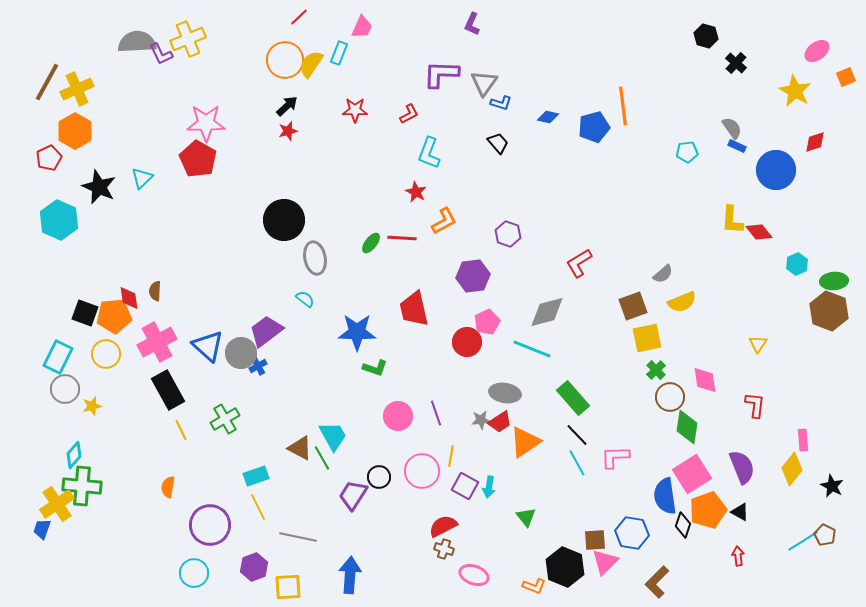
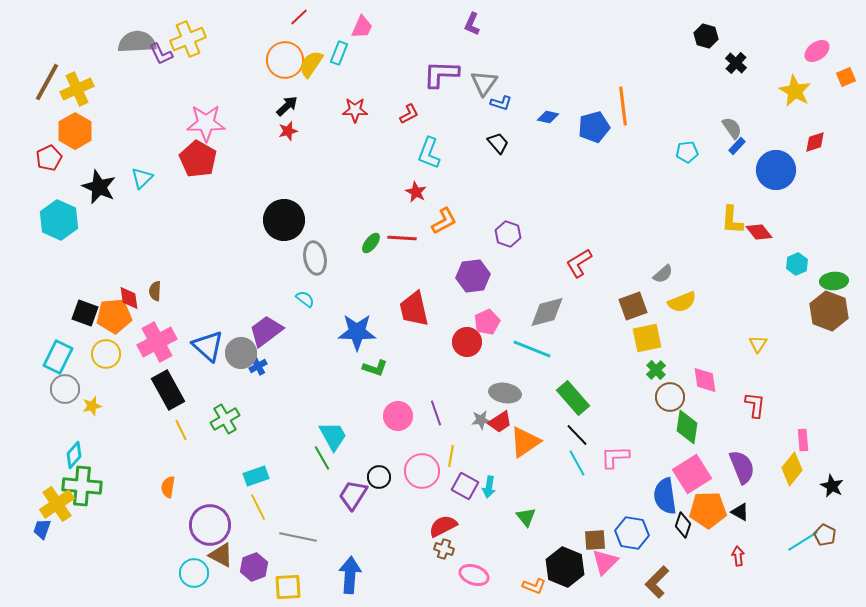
blue rectangle at (737, 146): rotated 72 degrees counterclockwise
brown triangle at (300, 448): moved 79 px left, 107 px down
orange pentagon at (708, 510): rotated 18 degrees clockwise
